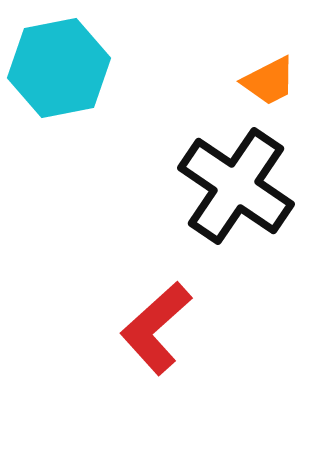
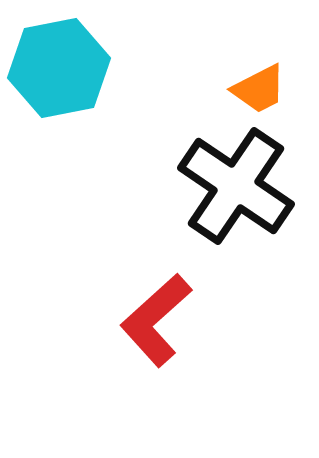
orange trapezoid: moved 10 px left, 8 px down
red L-shape: moved 8 px up
